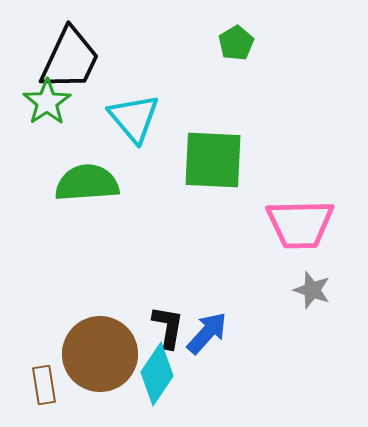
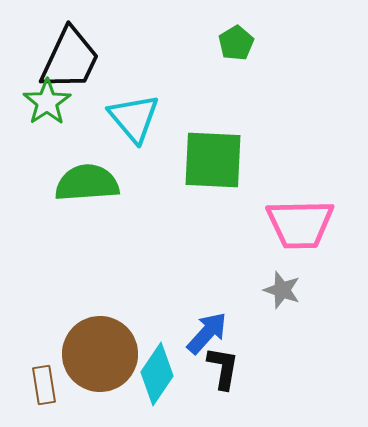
gray star: moved 30 px left
black L-shape: moved 55 px right, 41 px down
